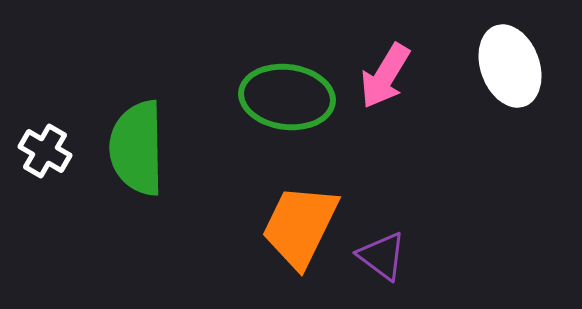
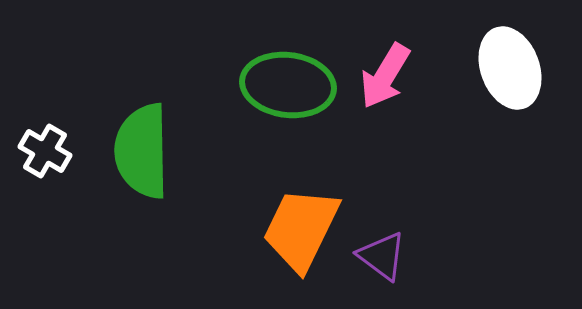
white ellipse: moved 2 px down
green ellipse: moved 1 px right, 12 px up
green semicircle: moved 5 px right, 3 px down
orange trapezoid: moved 1 px right, 3 px down
